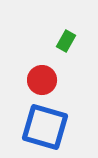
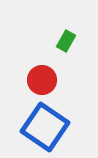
blue square: rotated 18 degrees clockwise
